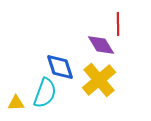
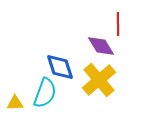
purple diamond: moved 1 px down
yellow triangle: moved 1 px left
